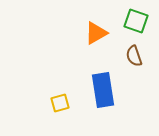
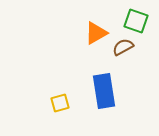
brown semicircle: moved 11 px left, 9 px up; rotated 80 degrees clockwise
blue rectangle: moved 1 px right, 1 px down
